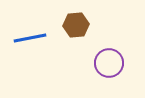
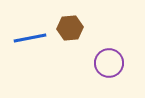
brown hexagon: moved 6 px left, 3 px down
